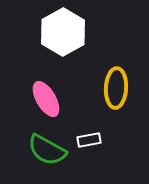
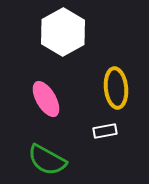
yellow ellipse: rotated 9 degrees counterclockwise
white rectangle: moved 16 px right, 9 px up
green semicircle: moved 10 px down
